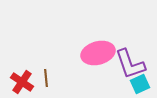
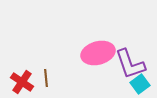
cyan square: rotated 12 degrees counterclockwise
